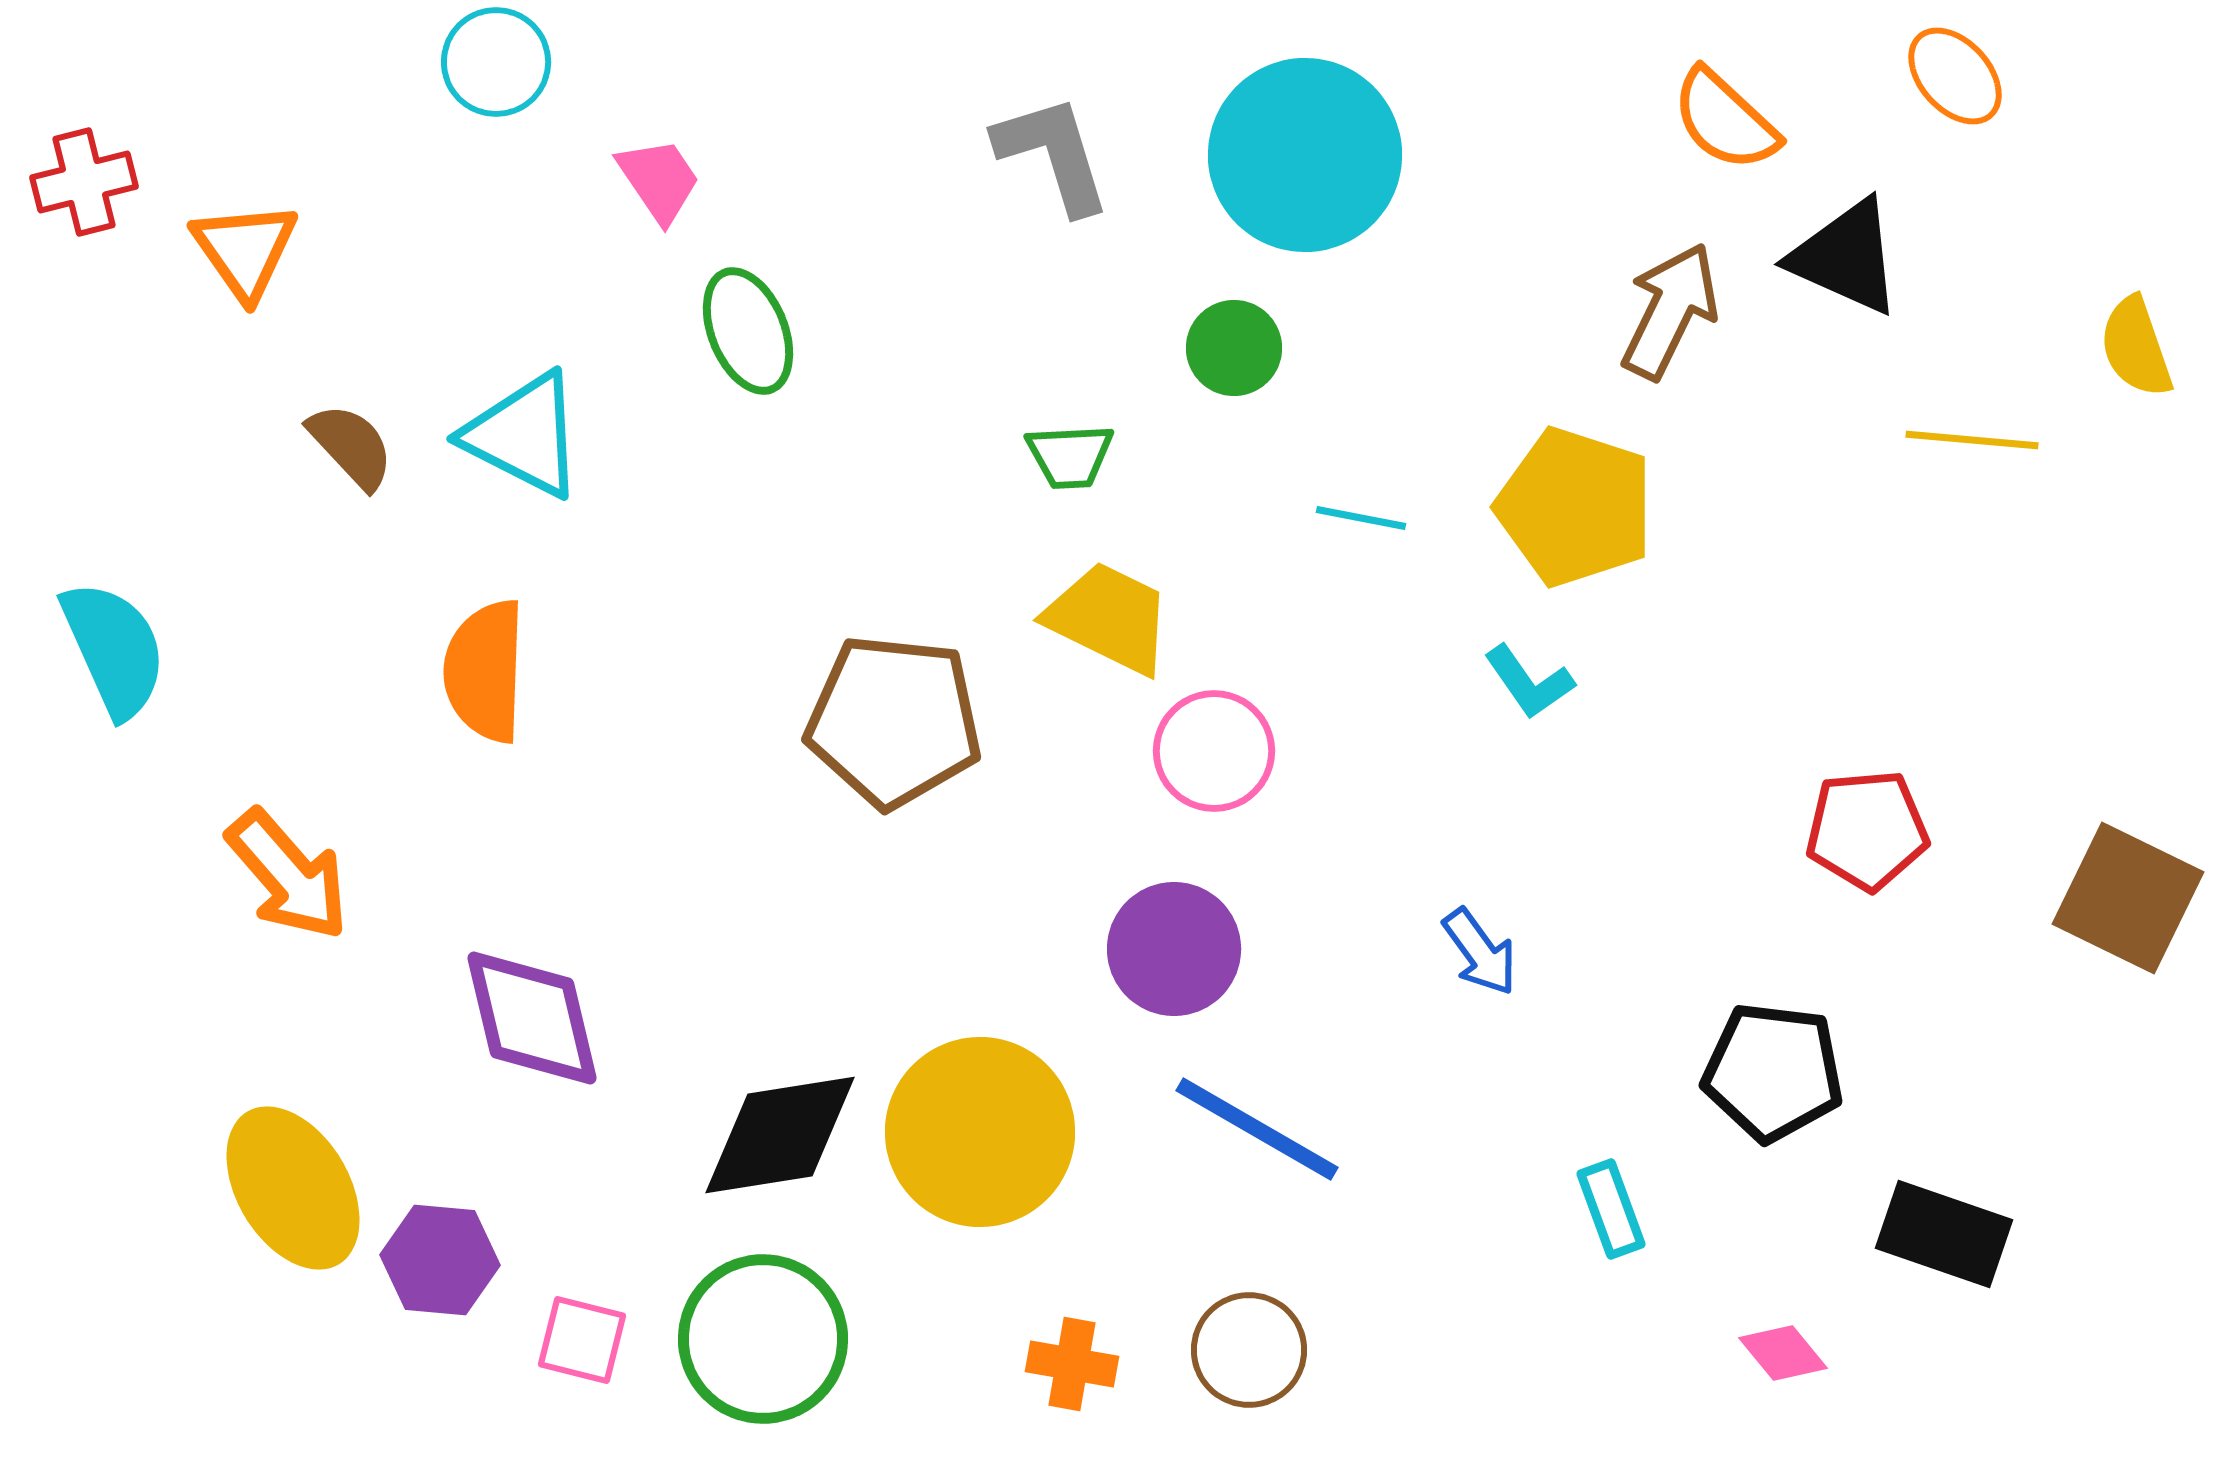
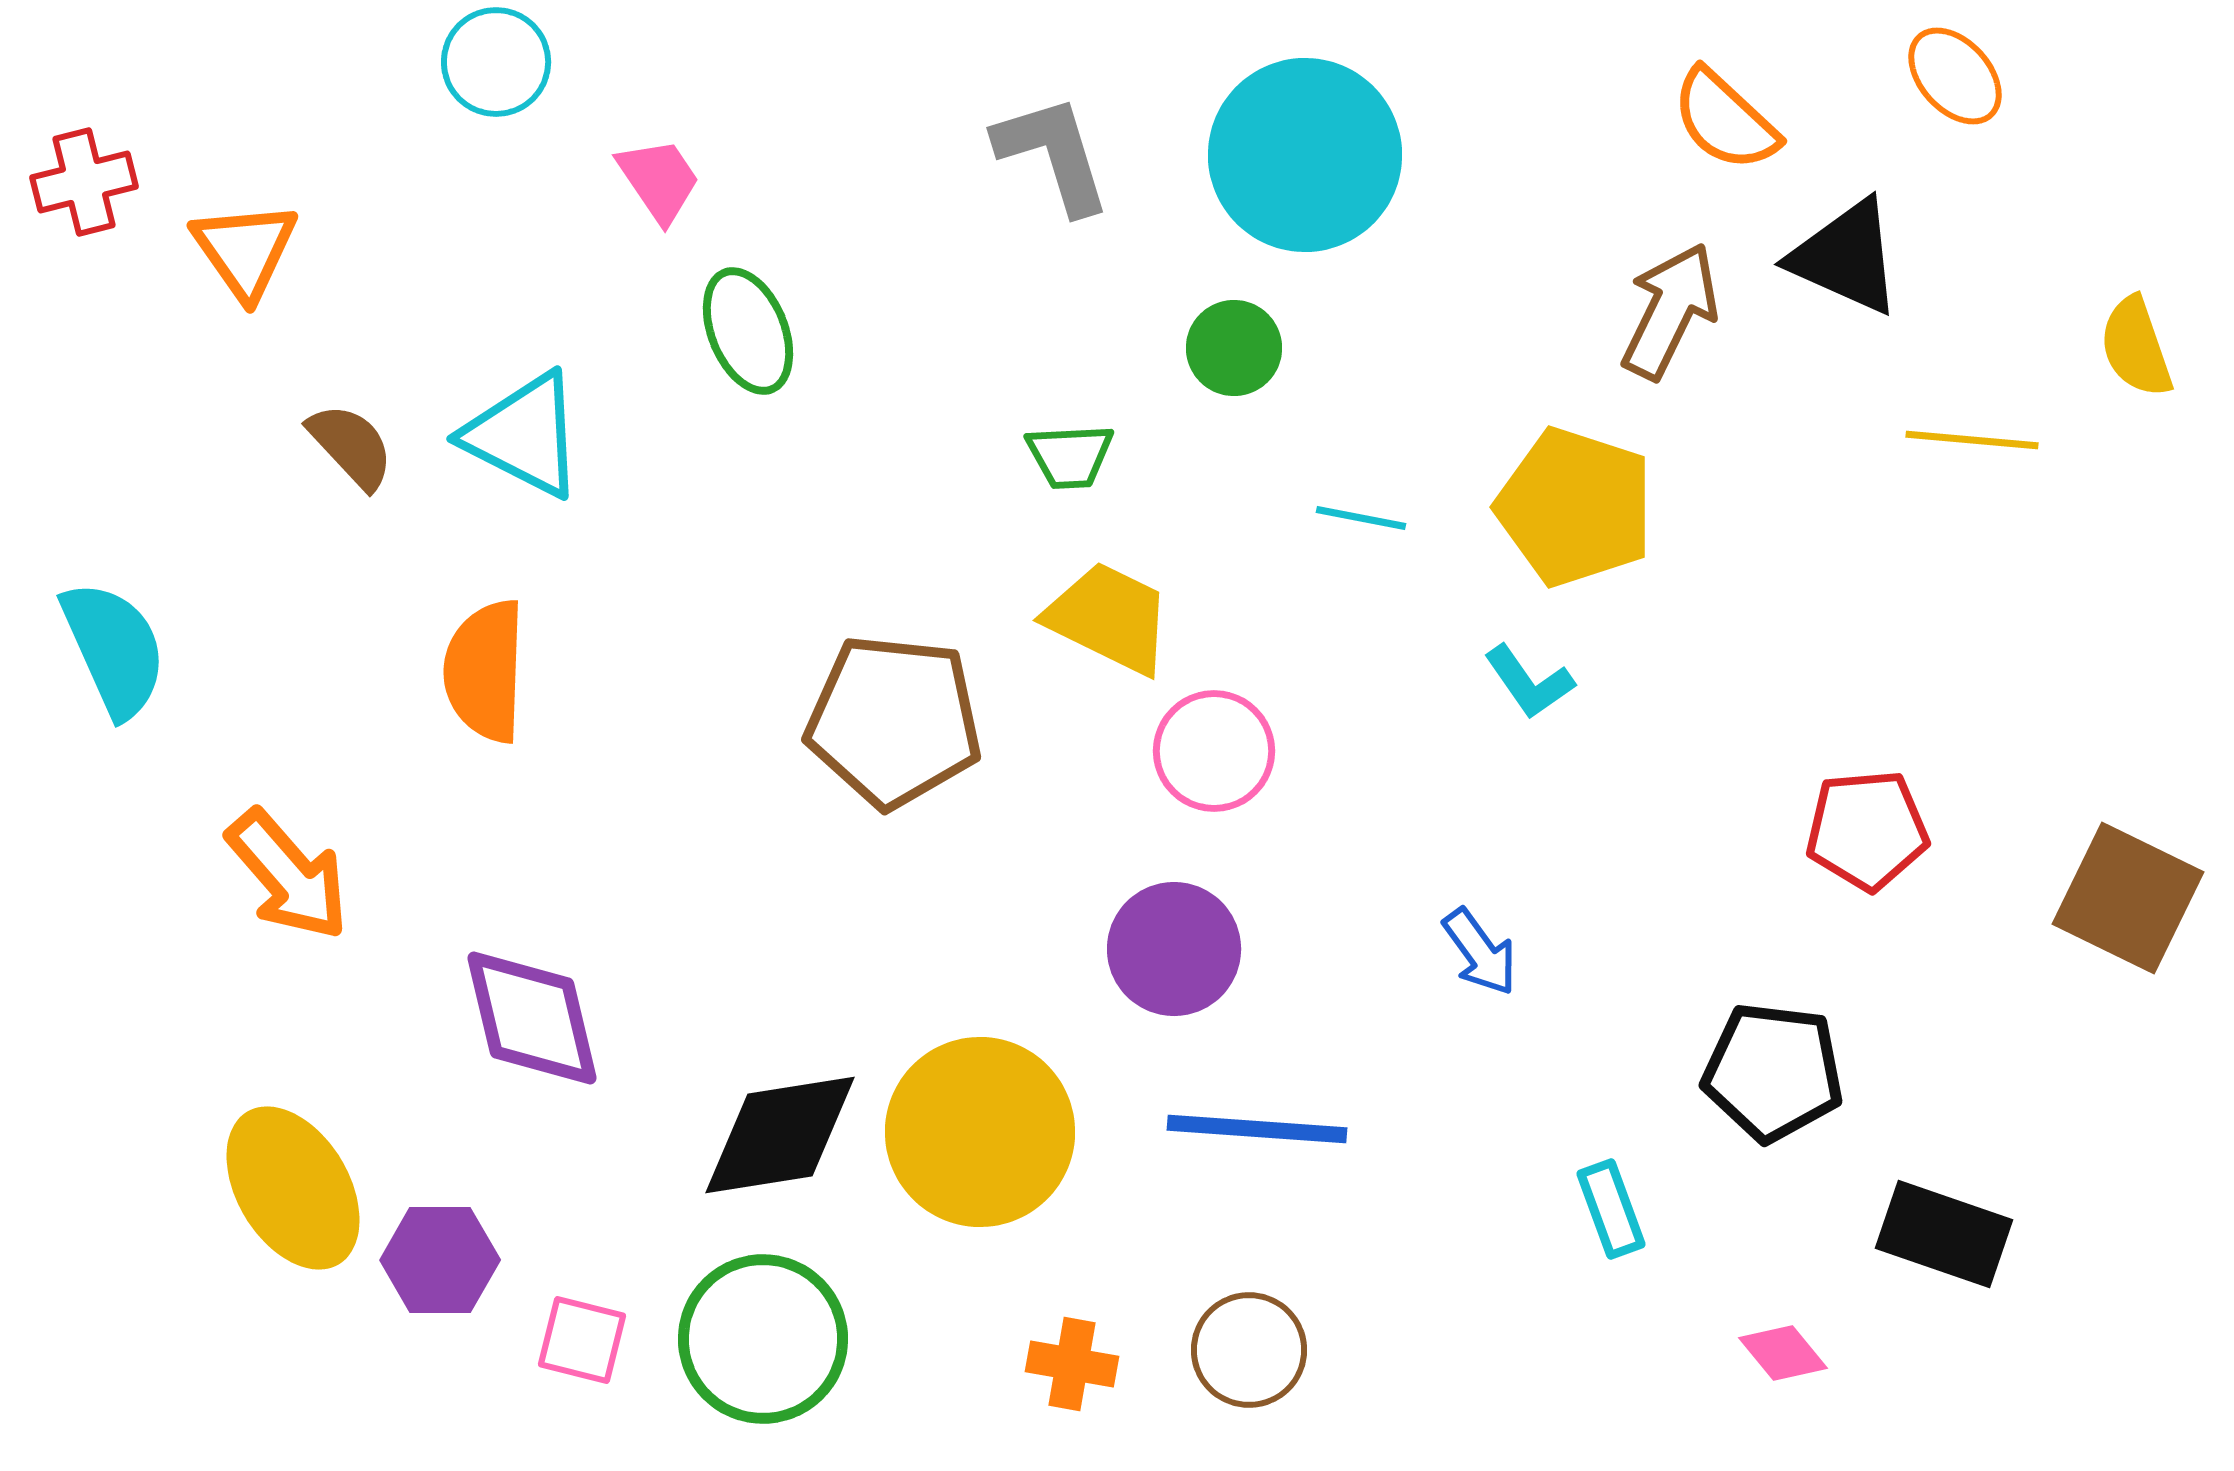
blue line at (1257, 1129): rotated 26 degrees counterclockwise
purple hexagon at (440, 1260): rotated 5 degrees counterclockwise
